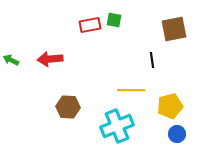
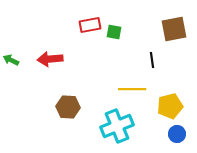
green square: moved 12 px down
yellow line: moved 1 px right, 1 px up
